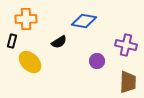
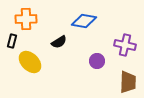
purple cross: moved 1 px left
